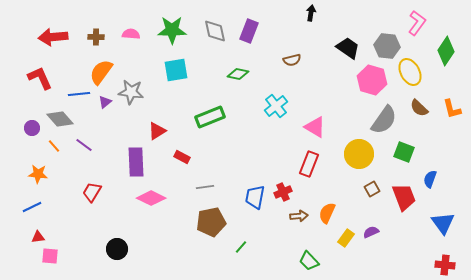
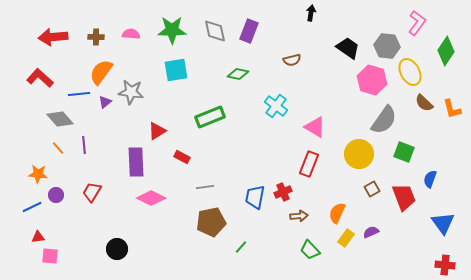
red L-shape at (40, 78): rotated 24 degrees counterclockwise
cyan cross at (276, 106): rotated 15 degrees counterclockwise
brown semicircle at (419, 108): moved 5 px right, 5 px up
purple circle at (32, 128): moved 24 px right, 67 px down
purple line at (84, 145): rotated 48 degrees clockwise
orange line at (54, 146): moved 4 px right, 2 px down
orange semicircle at (327, 213): moved 10 px right
green trapezoid at (309, 261): moved 1 px right, 11 px up
